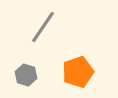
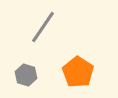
orange pentagon: rotated 20 degrees counterclockwise
